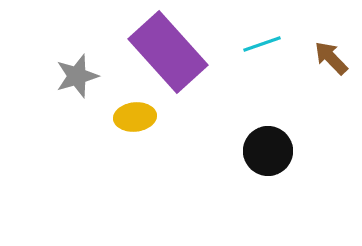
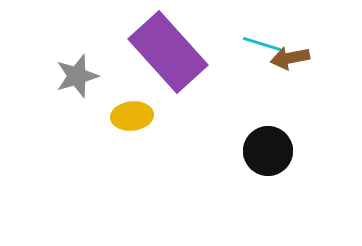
cyan line: rotated 36 degrees clockwise
brown arrow: moved 41 px left; rotated 57 degrees counterclockwise
yellow ellipse: moved 3 px left, 1 px up
